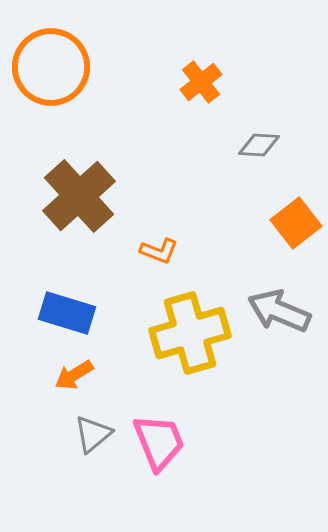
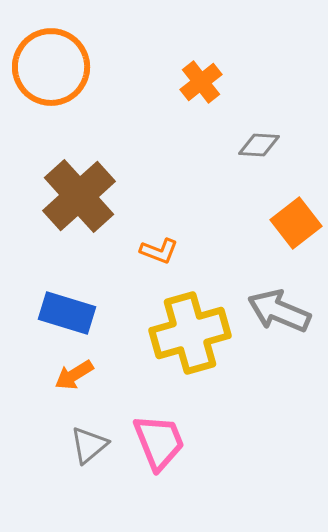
gray triangle: moved 4 px left, 11 px down
